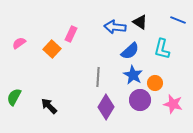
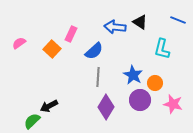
blue semicircle: moved 36 px left
green semicircle: moved 18 px right, 24 px down; rotated 18 degrees clockwise
black arrow: rotated 72 degrees counterclockwise
